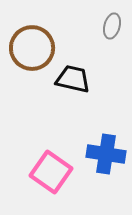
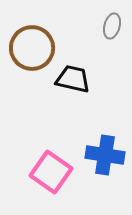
blue cross: moved 1 px left, 1 px down
